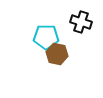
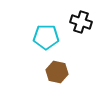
brown hexagon: moved 18 px down
